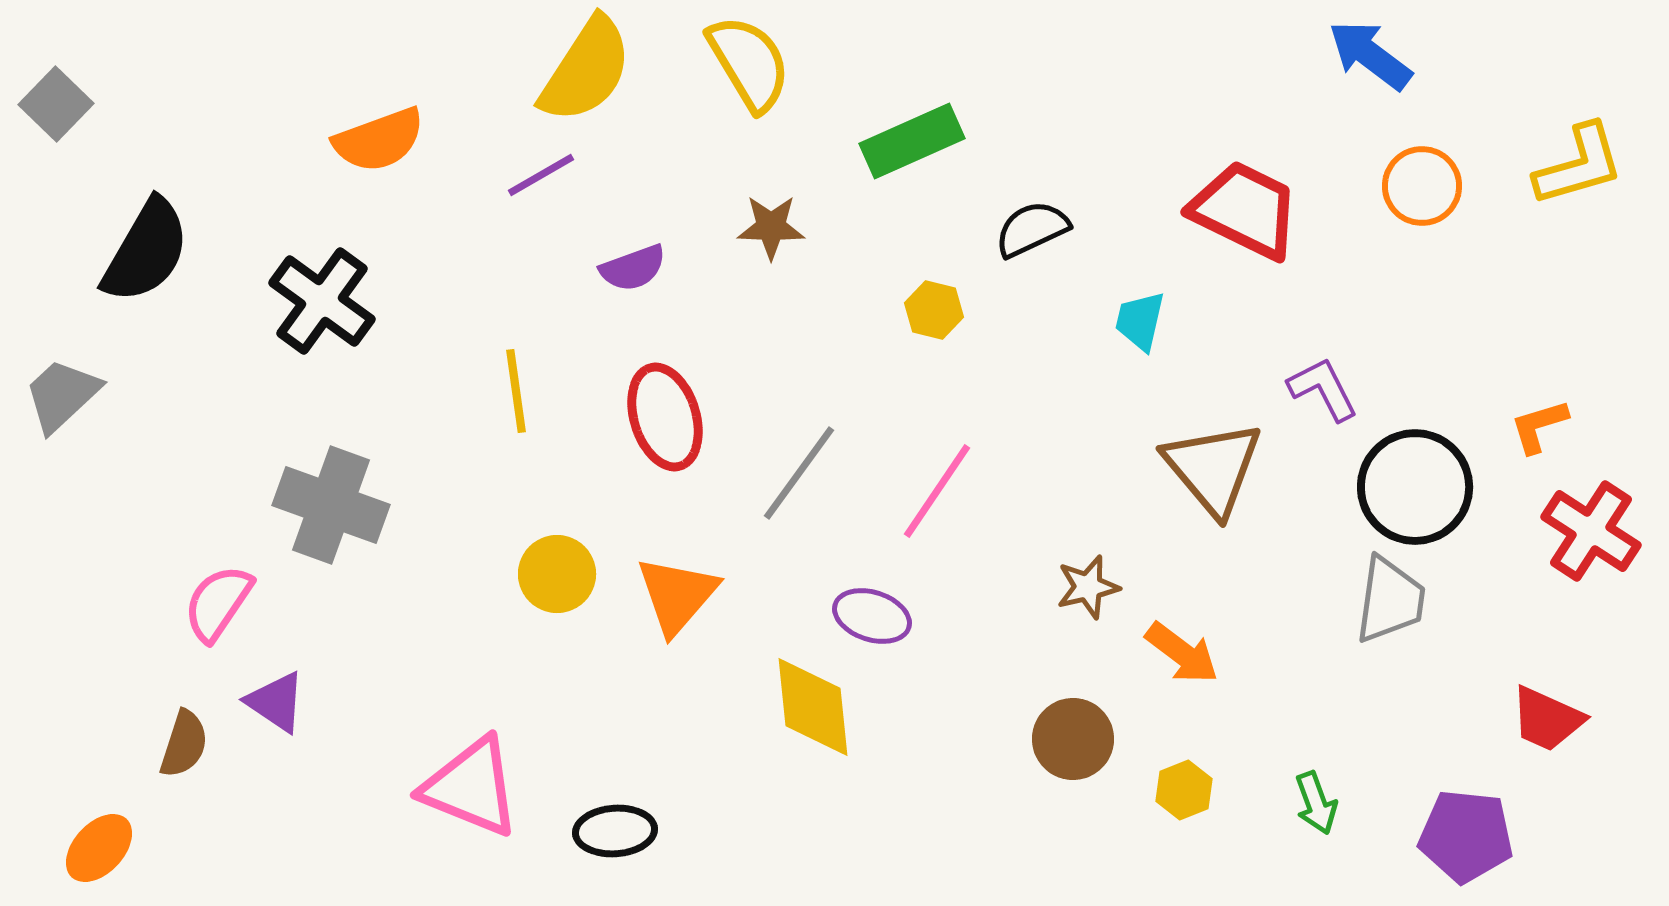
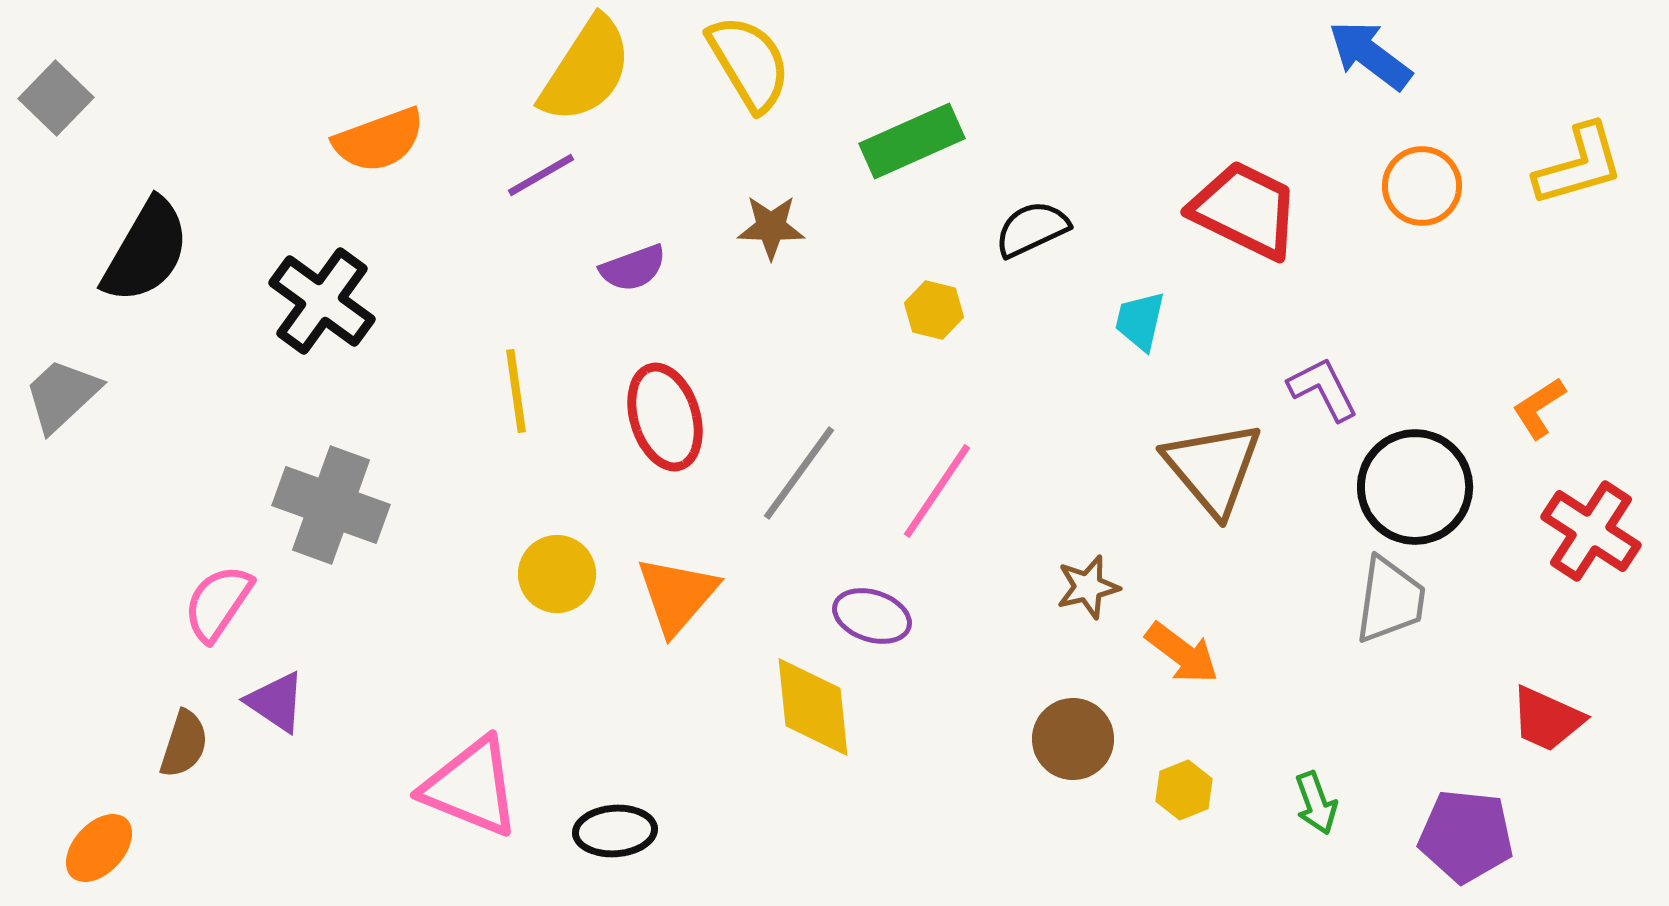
gray square at (56, 104): moved 6 px up
orange L-shape at (1539, 426): moved 18 px up; rotated 16 degrees counterclockwise
